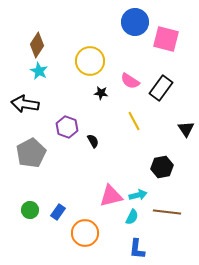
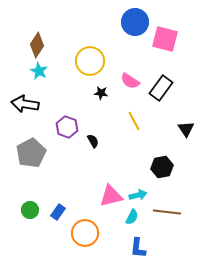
pink square: moved 1 px left
blue L-shape: moved 1 px right, 1 px up
